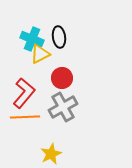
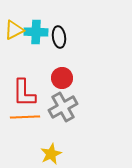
cyan cross: moved 4 px right, 7 px up; rotated 20 degrees counterclockwise
yellow triangle: moved 26 px left, 24 px up
red L-shape: rotated 140 degrees clockwise
